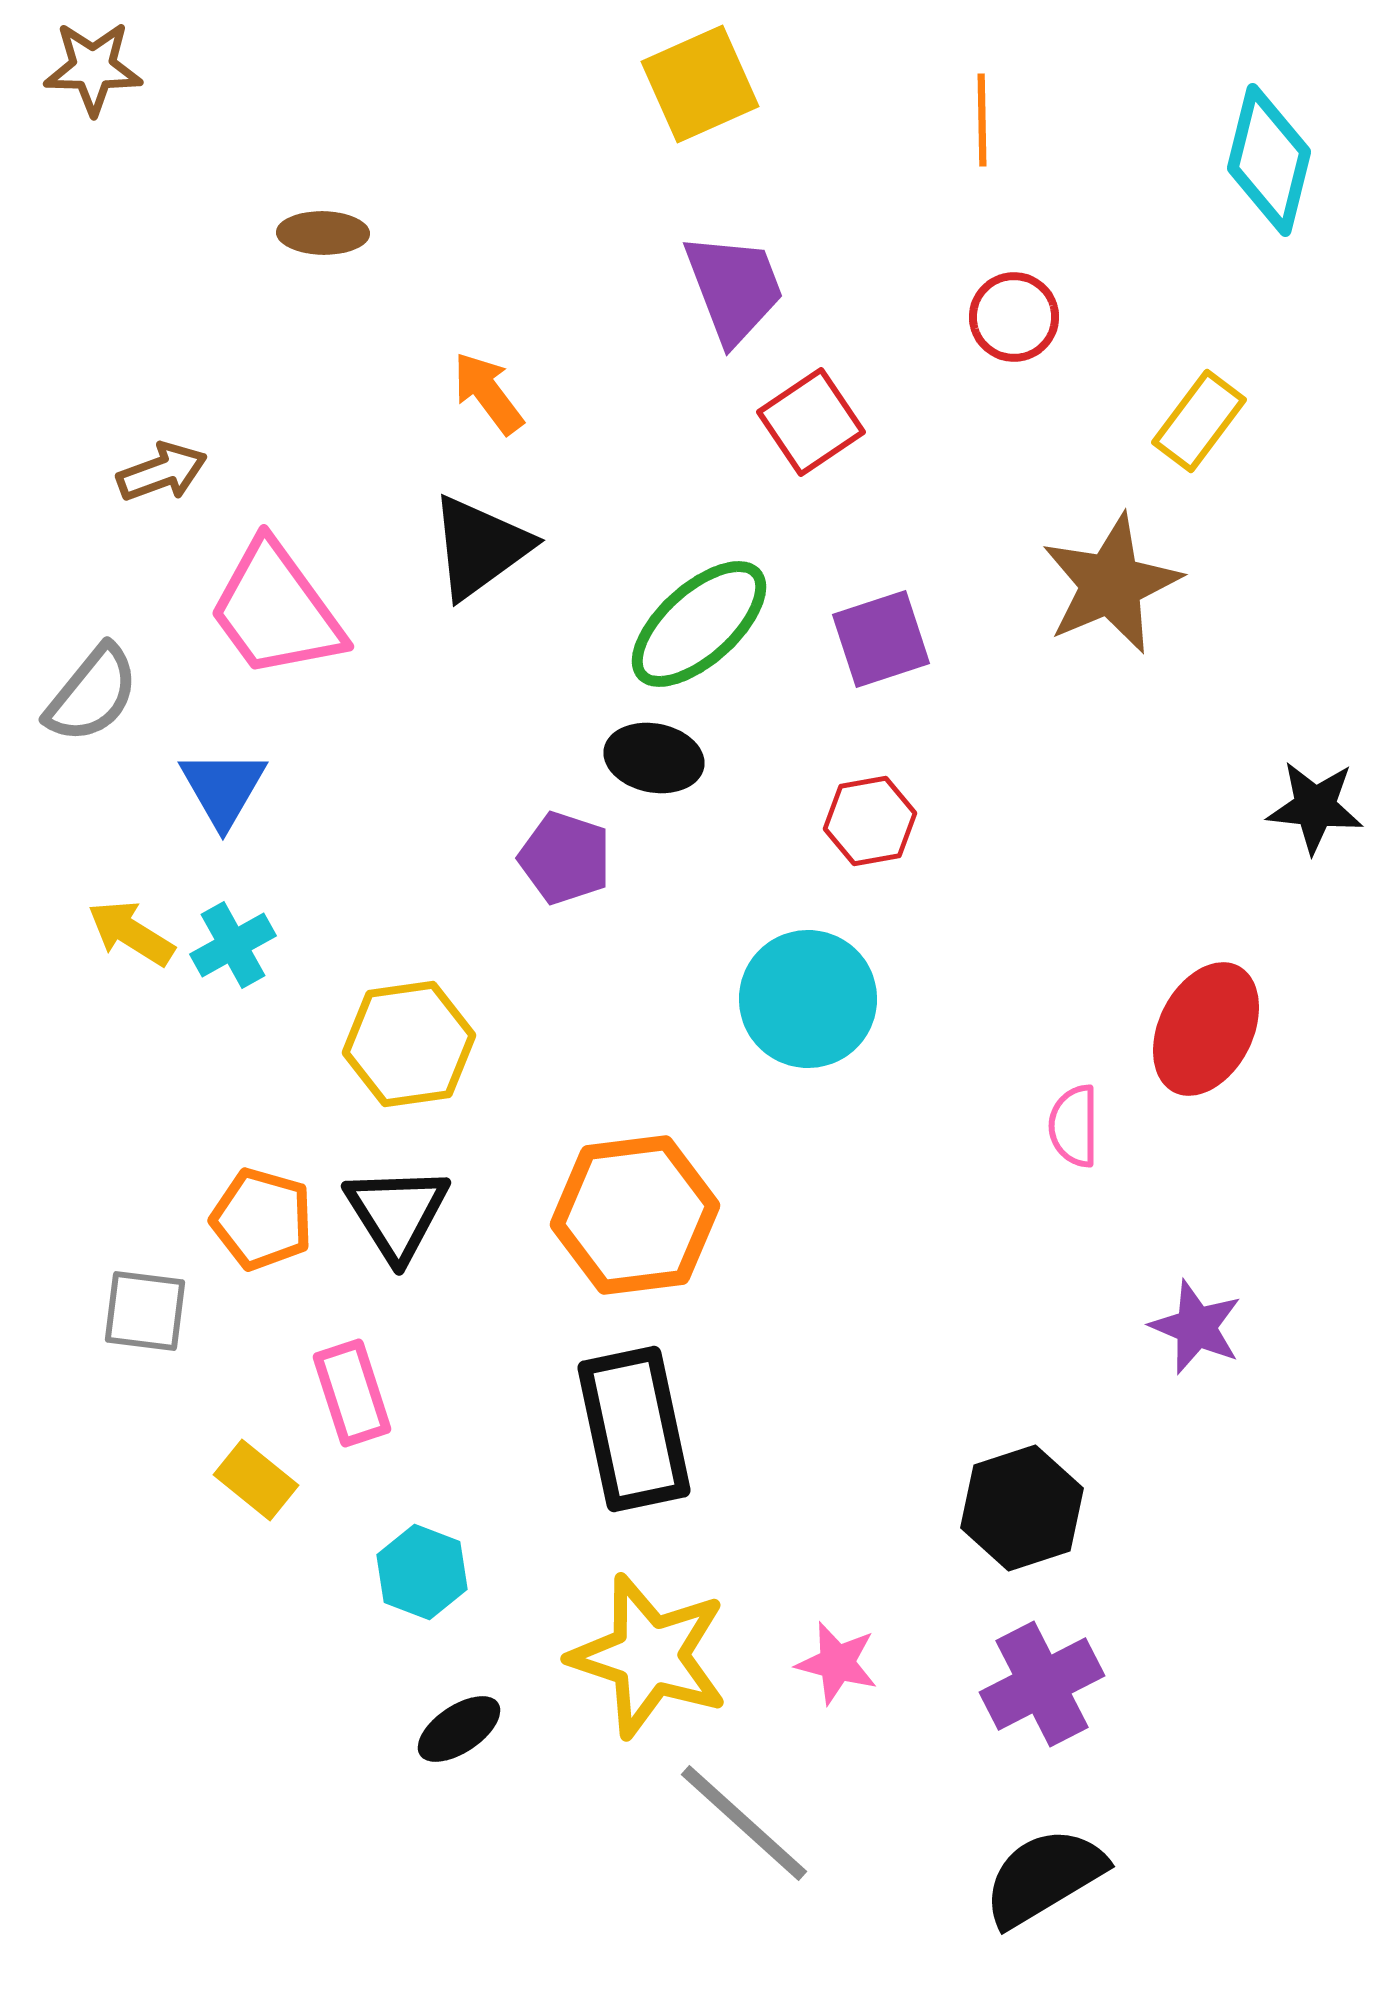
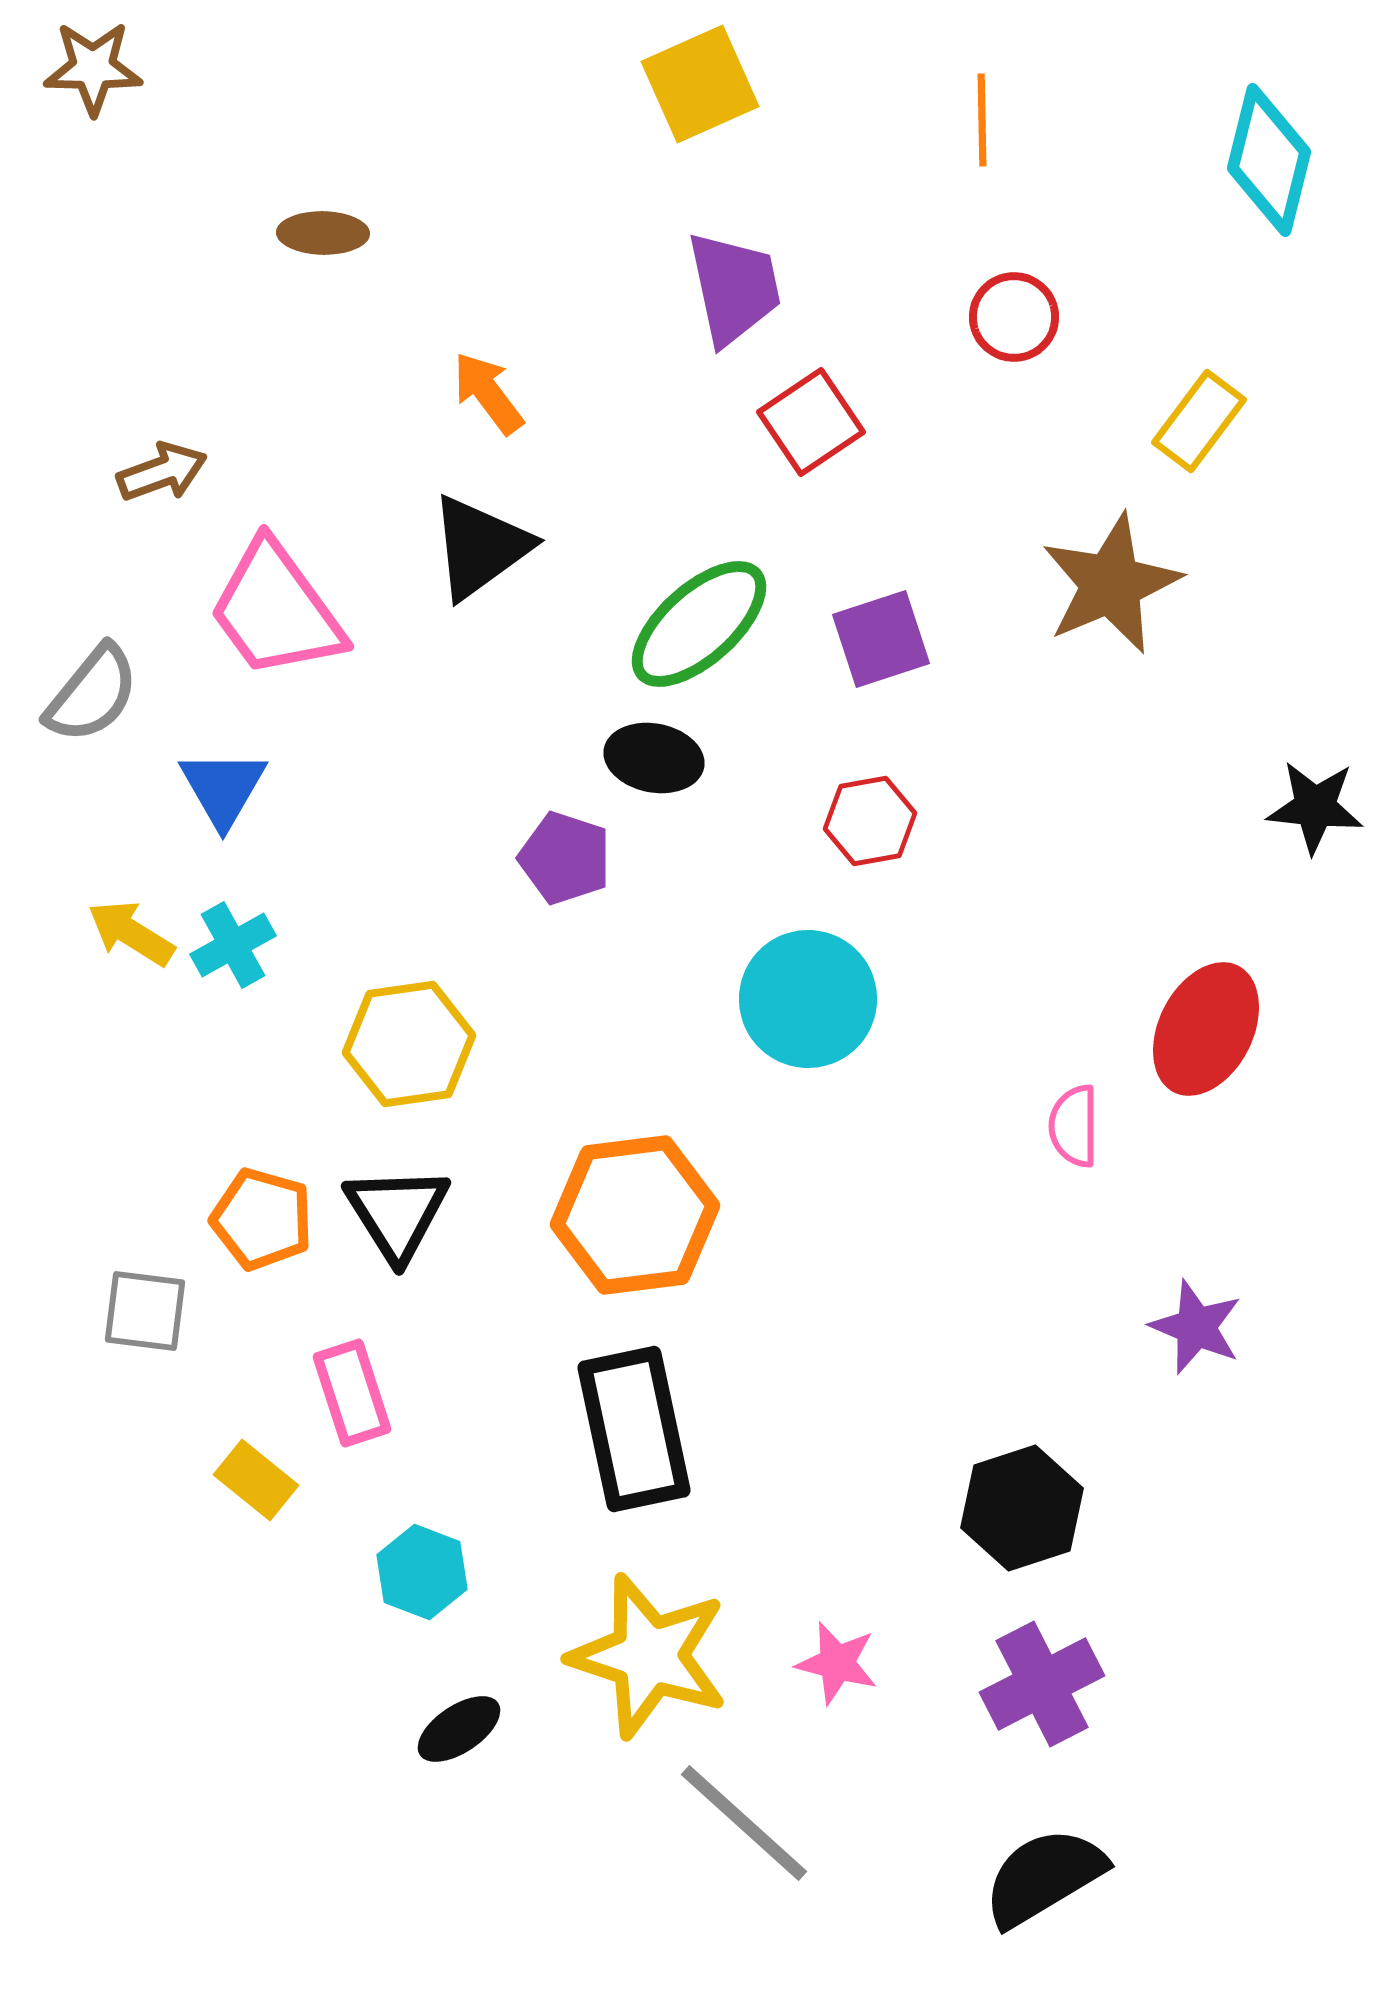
purple trapezoid at (734, 288): rotated 9 degrees clockwise
